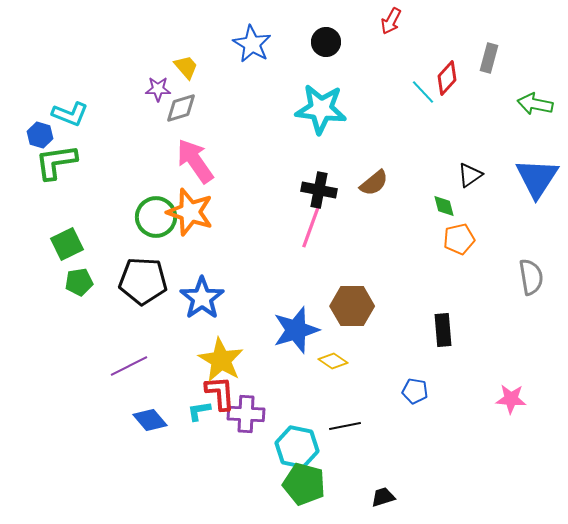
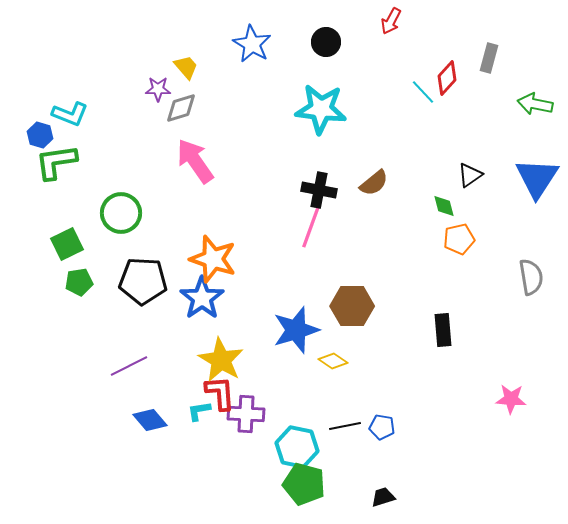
orange star at (190, 212): moved 23 px right, 47 px down
green circle at (156, 217): moved 35 px left, 4 px up
blue pentagon at (415, 391): moved 33 px left, 36 px down
